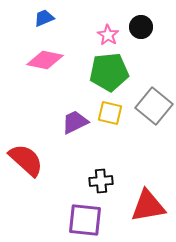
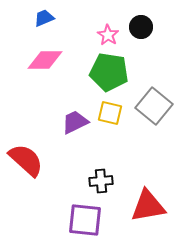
pink diamond: rotated 12 degrees counterclockwise
green pentagon: rotated 15 degrees clockwise
